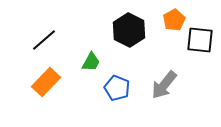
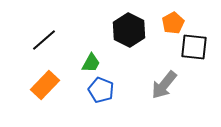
orange pentagon: moved 1 px left, 3 px down
black square: moved 6 px left, 7 px down
green trapezoid: moved 1 px down
orange rectangle: moved 1 px left, 3 px down
blue pentagon: moved 16 px left, 2 px down
